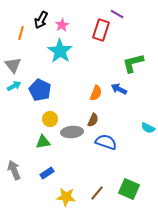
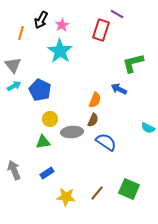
orange semicircle: moved 1 px left, 7 px down
blue semicircle: rotated 15 degrees clockwise
